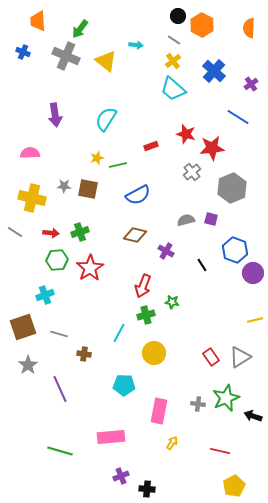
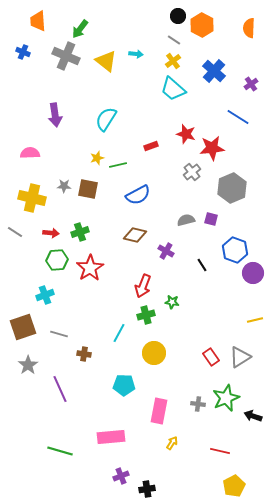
cyan arrow at (136, 45): moved 9 px down
black cross at (147, 489): rotated 14 degrees counterclockwise
